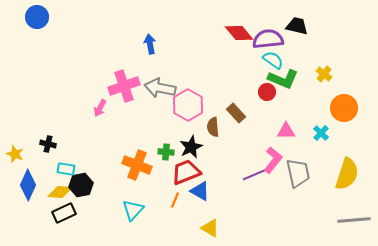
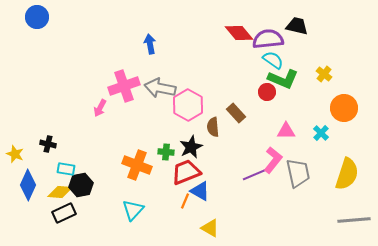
orange line: moved 10 px right, 1 px down
